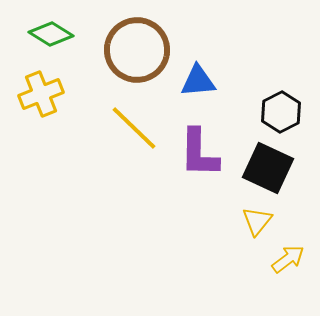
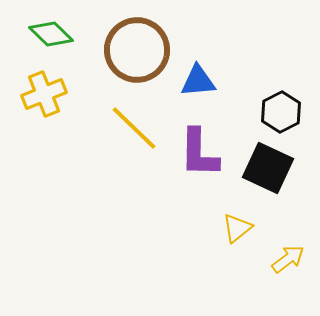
green diamond: rotated 12 degrees clockwise
yellow cross: moved 3 px right
yellow triangle: moved 20 px left, 7 px down; rotated 12 degrees clockwise
